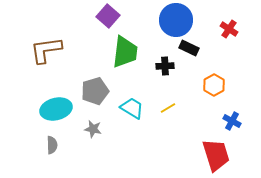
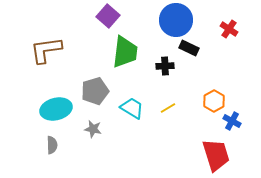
orange hexagon: moved 16 px down
